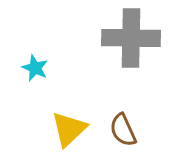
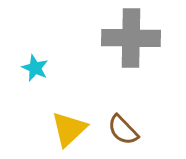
brown semicircle: rotated 20 degrees counterclockwise
